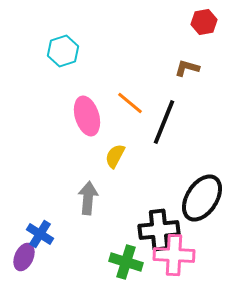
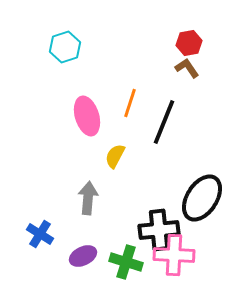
red hexagon: moved 15 px left, 21 px down
cyan hexagon: moved 2 px right, 4 px up
brown L-shape: rotated 40 degrees clockwise
orange line: rotated 68 degrees clockwise
purple ellipse: moved 59 px right, 1 px up; rotated 40 degrees clockwise
